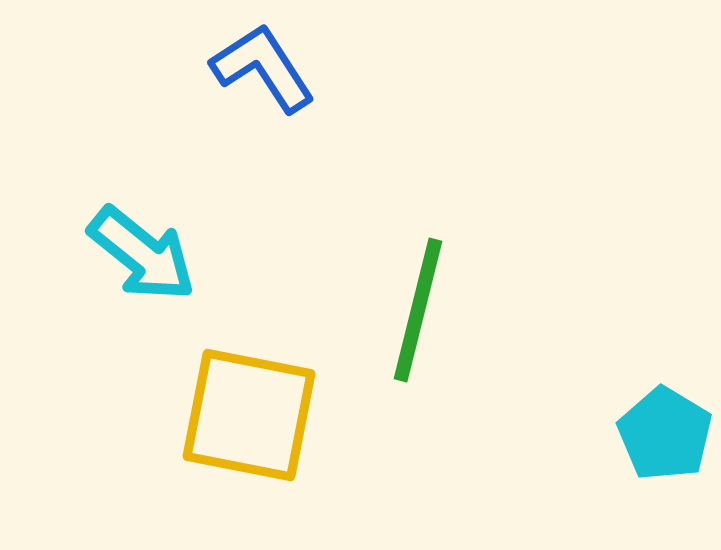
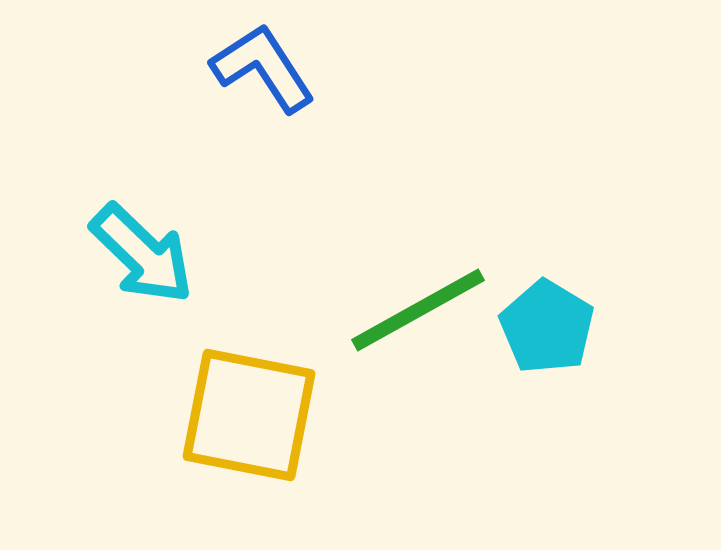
cyan arrow: rotated 5 degrees clockwise
green line: rotated 47 degrees clockwise
cyan pentagon: moved 118 px left, 107 px up
